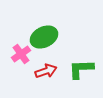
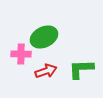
pink cross: rotated 36 degrees clockwise
